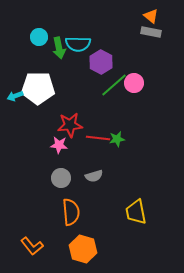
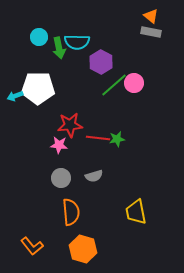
cyan semicircle: moved 1 px left, 2 px up
